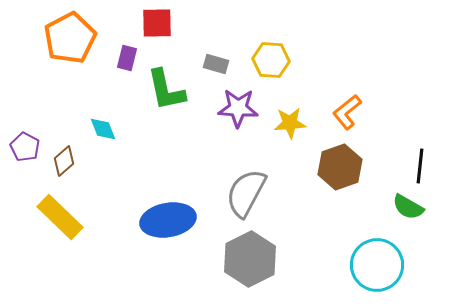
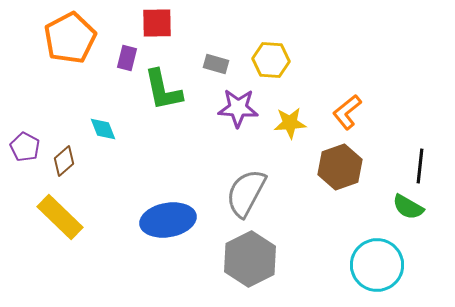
green L-shape: moved 3 px left
